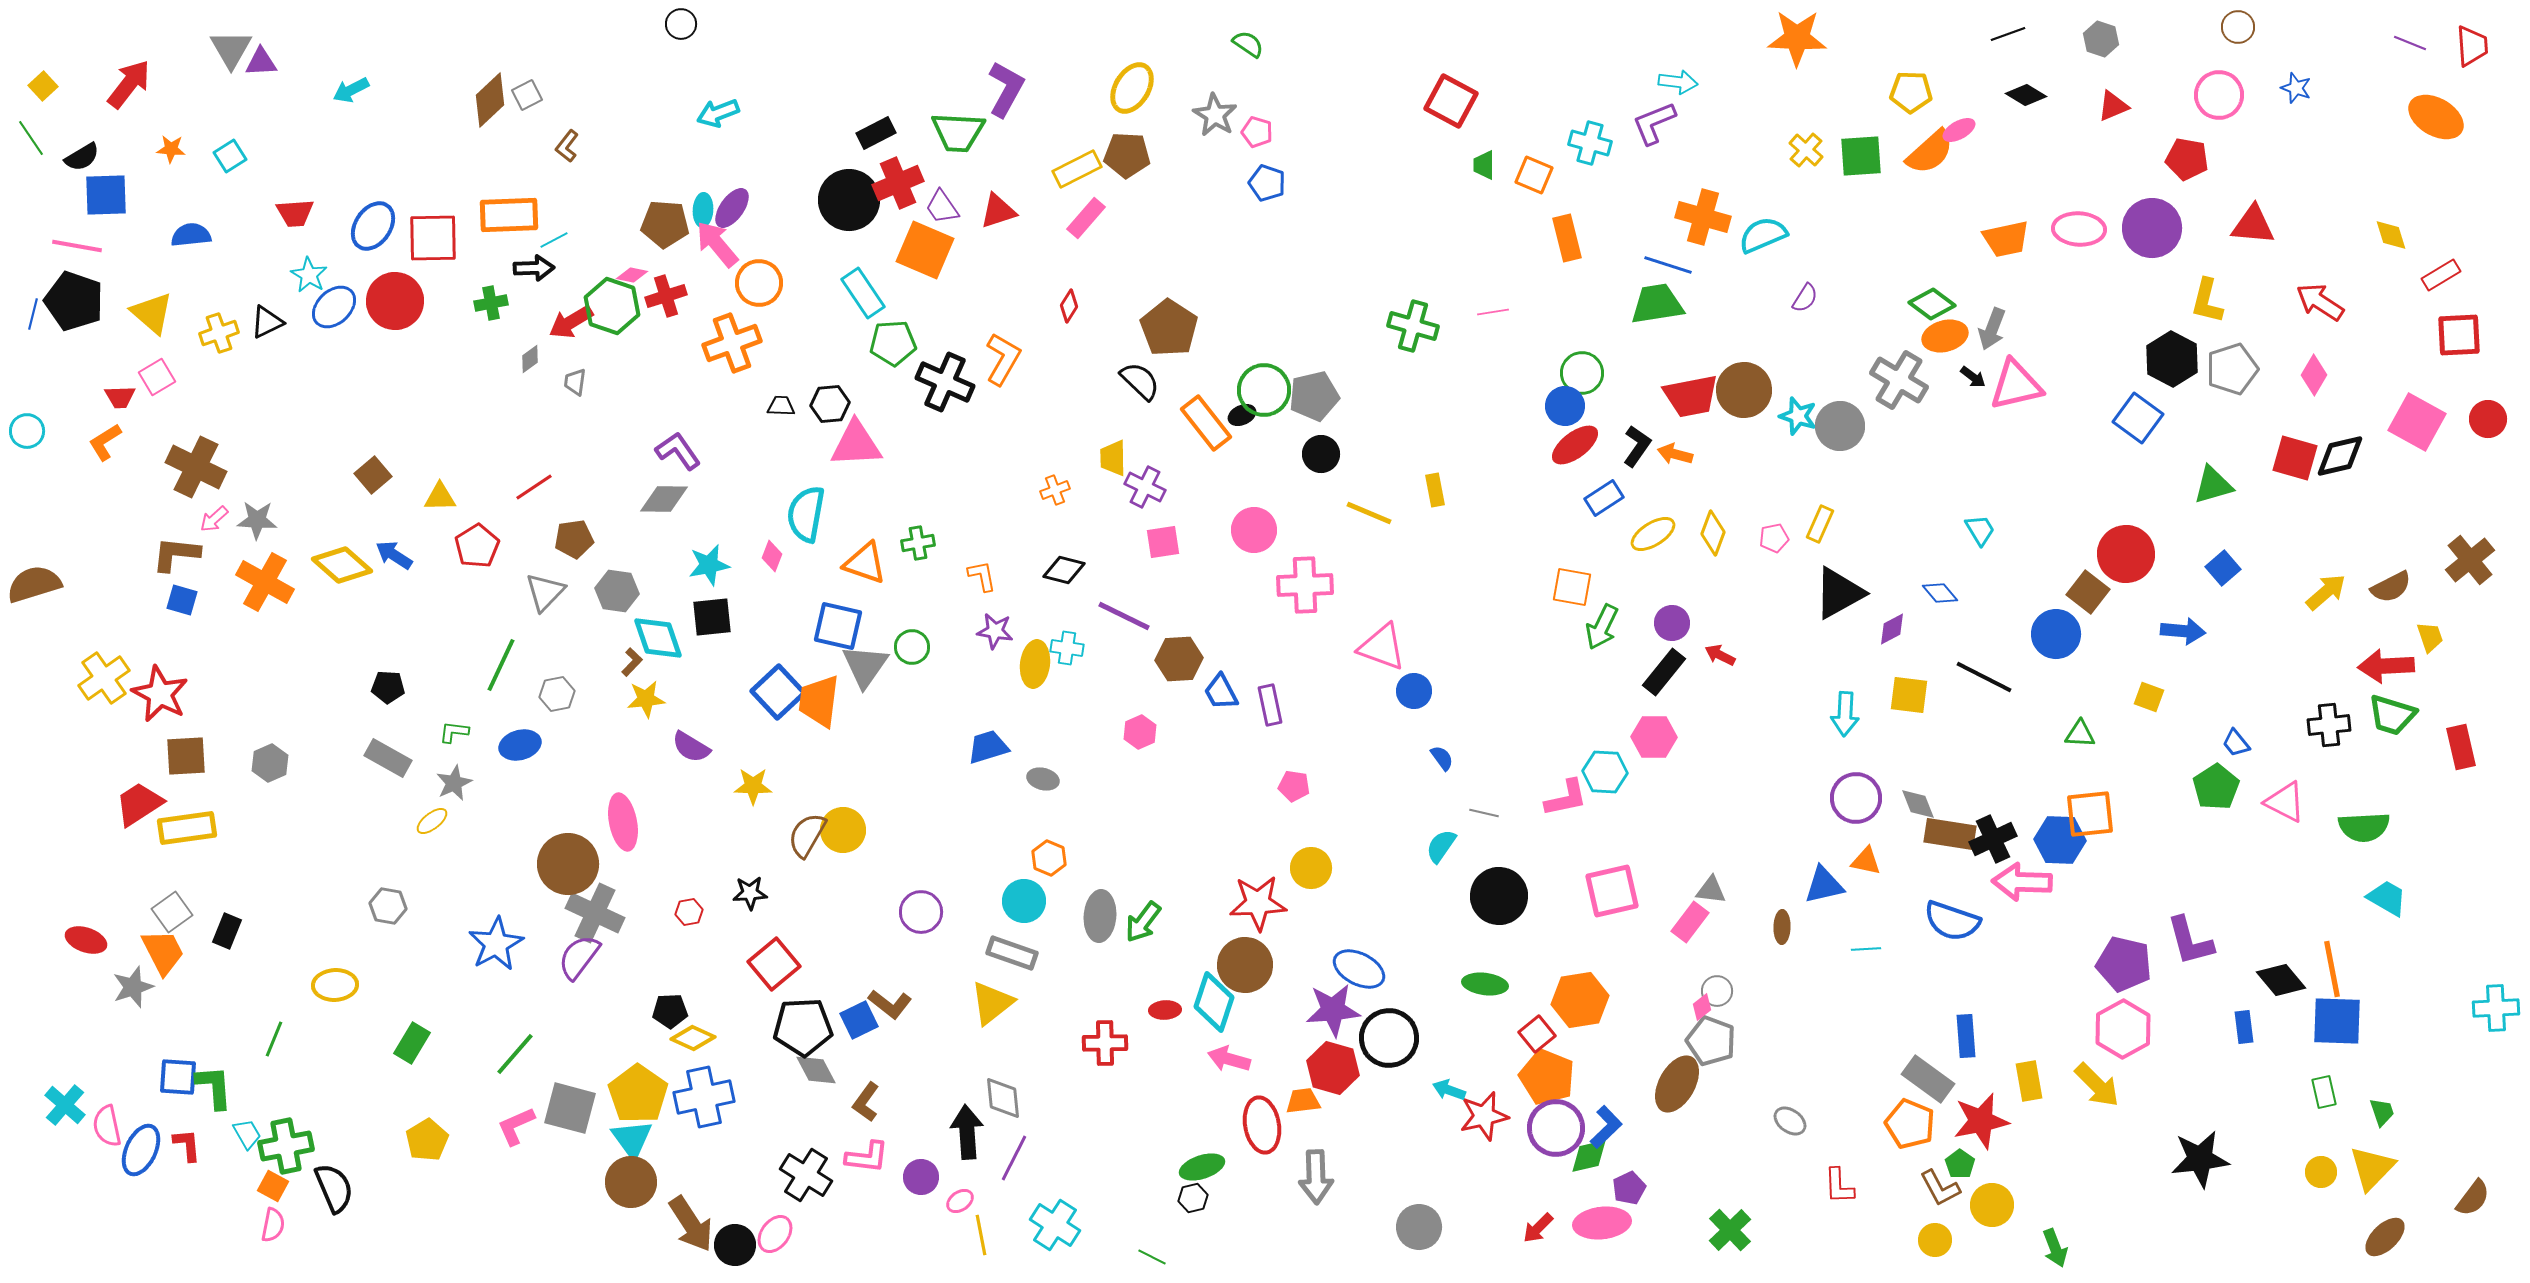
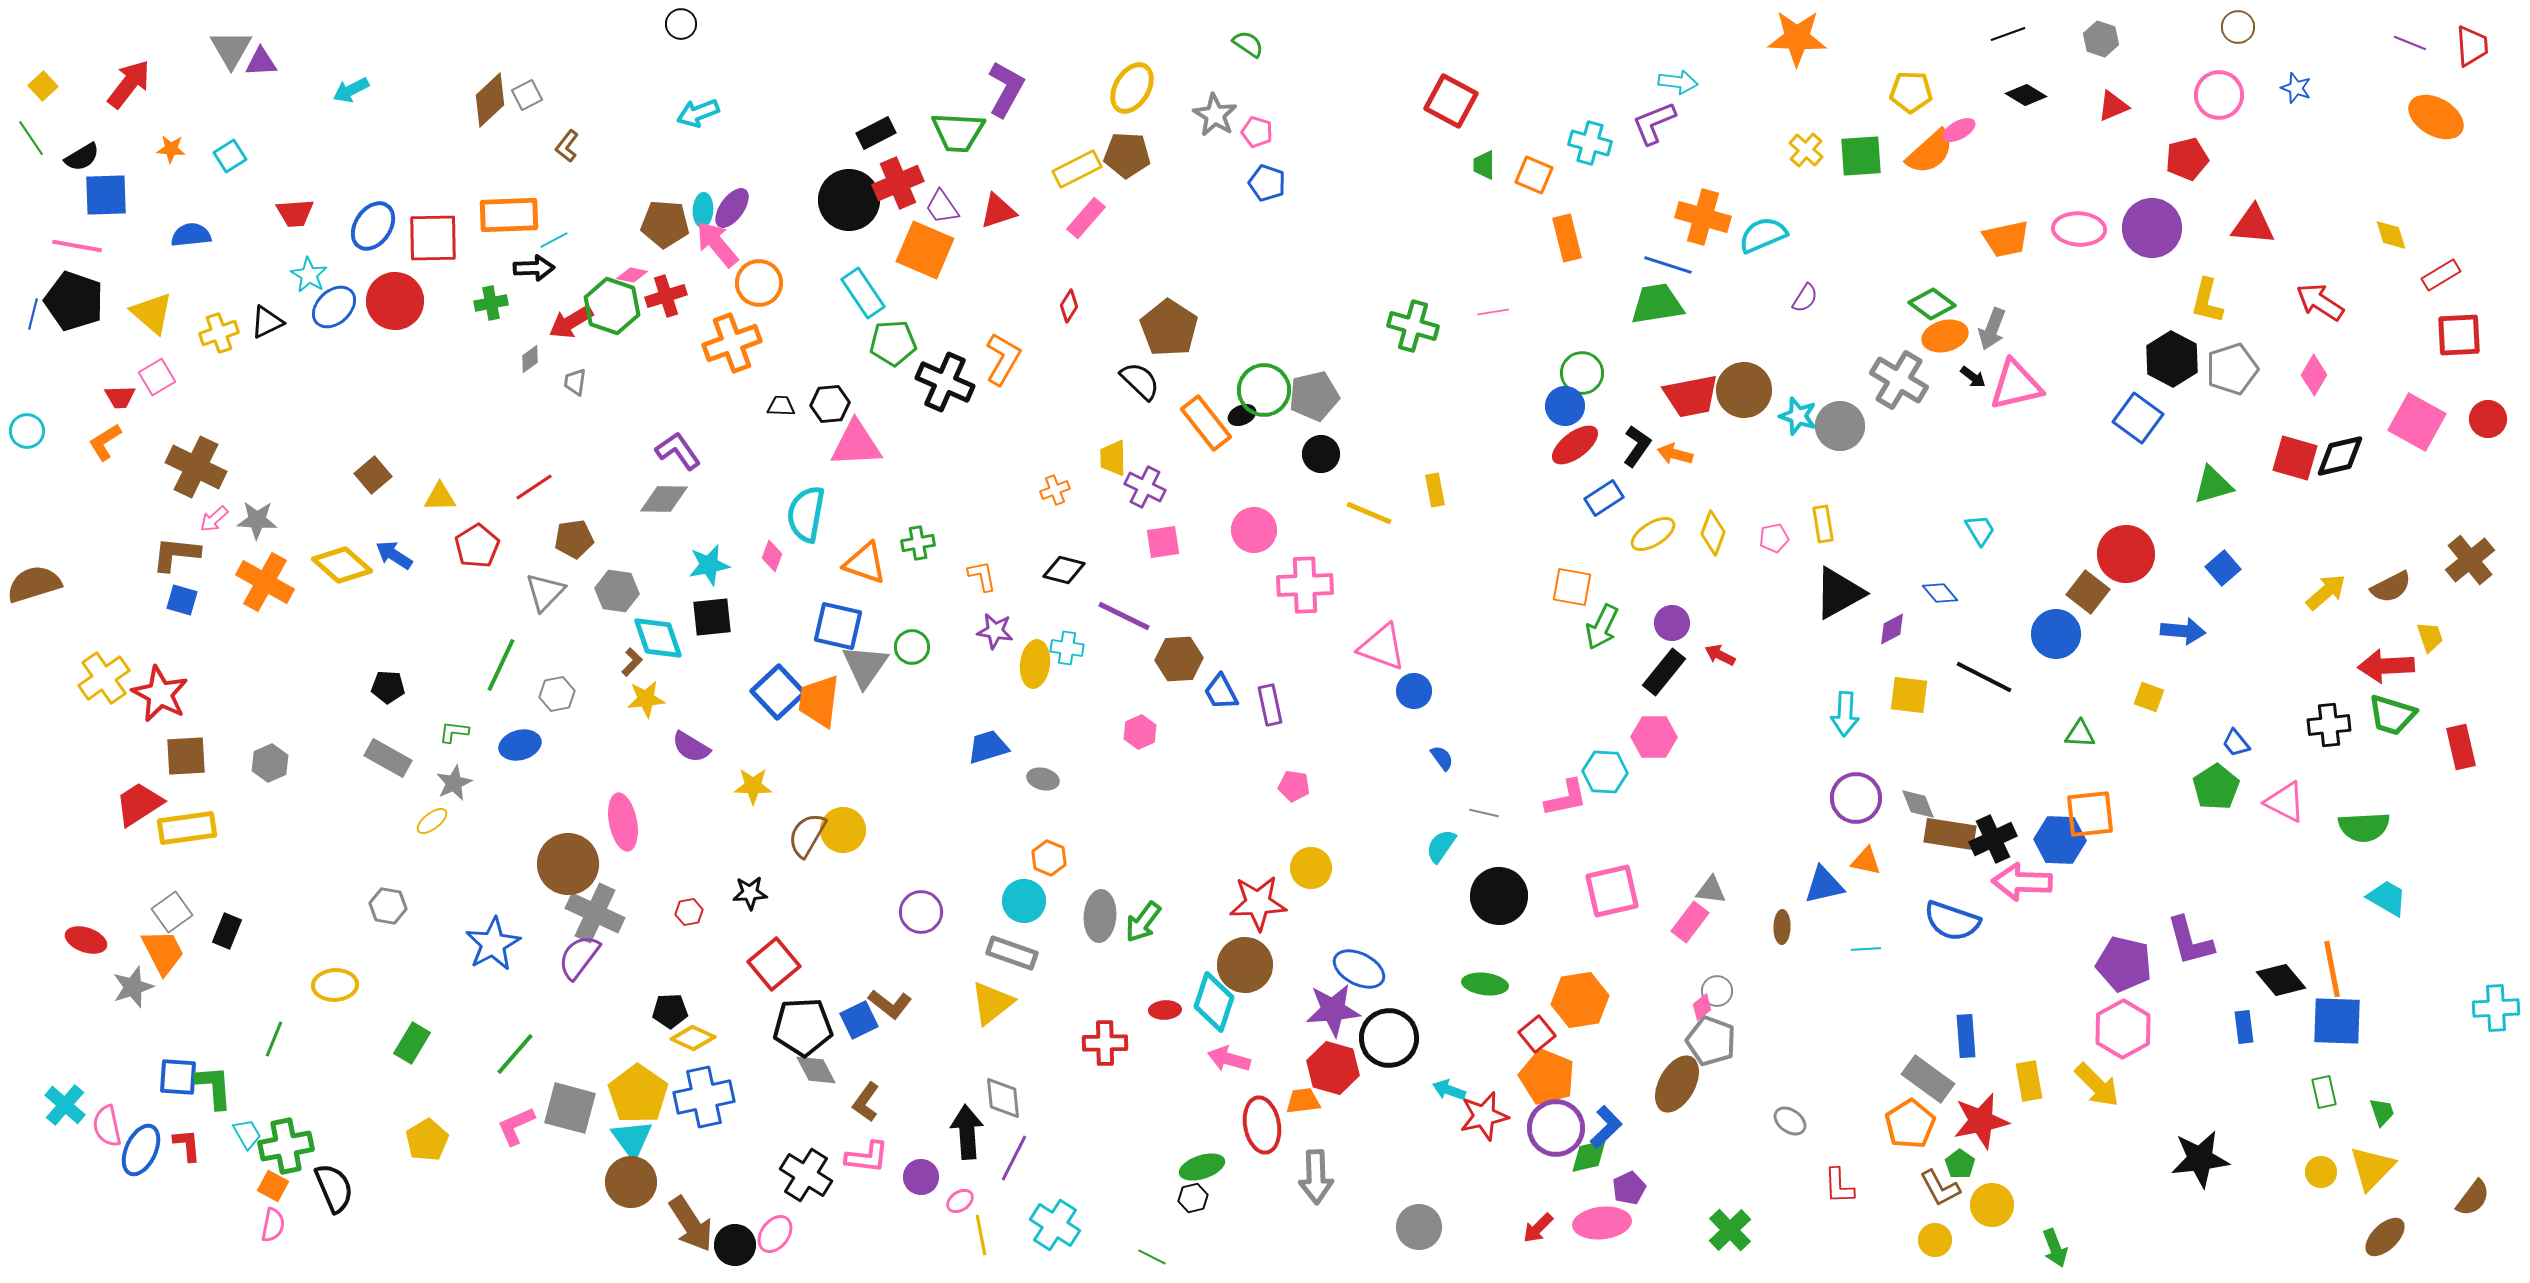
cyan arrow at (718, 113): moved 20 px left
red pentagon at (2187, 159): rotated 24 degrees counterclockwise
yellow rectangle at (1820, 524): moved 3 px right; rotated 33 degrees counterclockwise
blue star at (496, 944): moved 3 px left
orange pentagon at (1910, 1124): rotated 18 degrees clockwise
